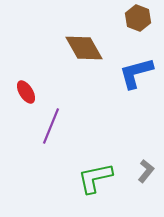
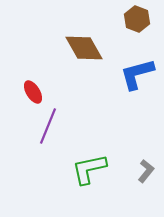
brown hexagon: moved 1 px left, 1 px down
blue L-shape: moved 1 px right, 1 px down
red ellipse: moved 7 px right
purple line: moved 3 px left
green L-shape: moved 6 px left, 9 px up
